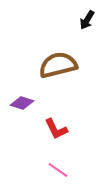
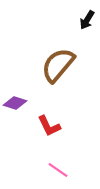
brown semicircle: rotated 36 degrees counterclockwise
purple diamond: moved 7 px left
red L-shape: moved 7 px left, 3 px up
